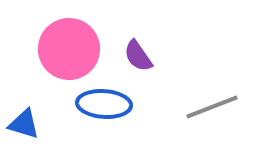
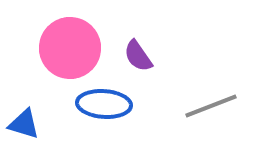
pink circle: moved 1 px right, 1 px up
gray line: moved 1 px left, 1 px up
